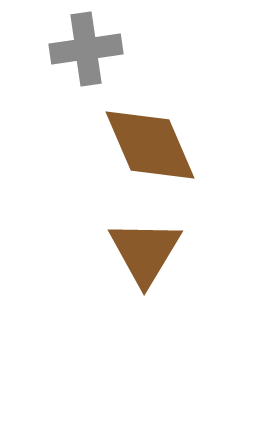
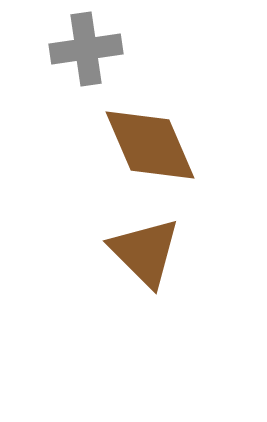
brown triangle: rotated 16 degrees counterclockwise
